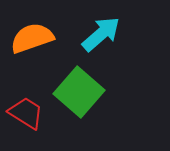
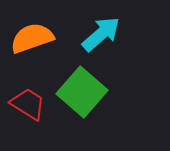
green square: moved 3 px right
red trapezoid: moved 2 px right, 9 px up
